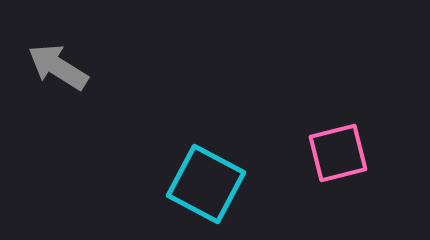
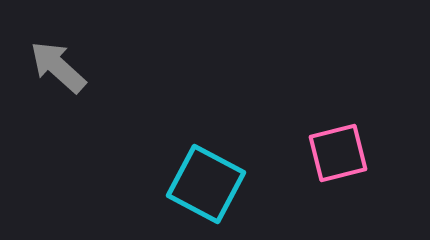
gray arrow: rotated 10 degrees clockwise
